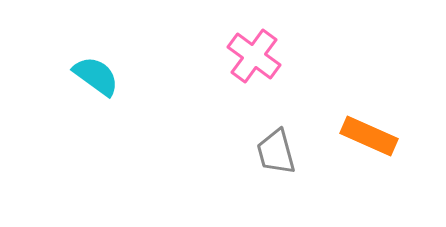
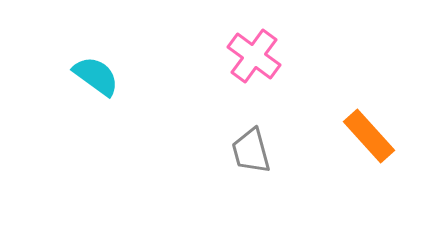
orange rectangle: rotated 24 degrees clockwise
gray trapezoid: moved 25 px left, 1 px up
